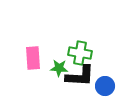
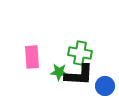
pink rectangle: moved 1 px left, 1 px up
green star: moved 4 px down
black L-shape: moved 1 px left, 1 px up
